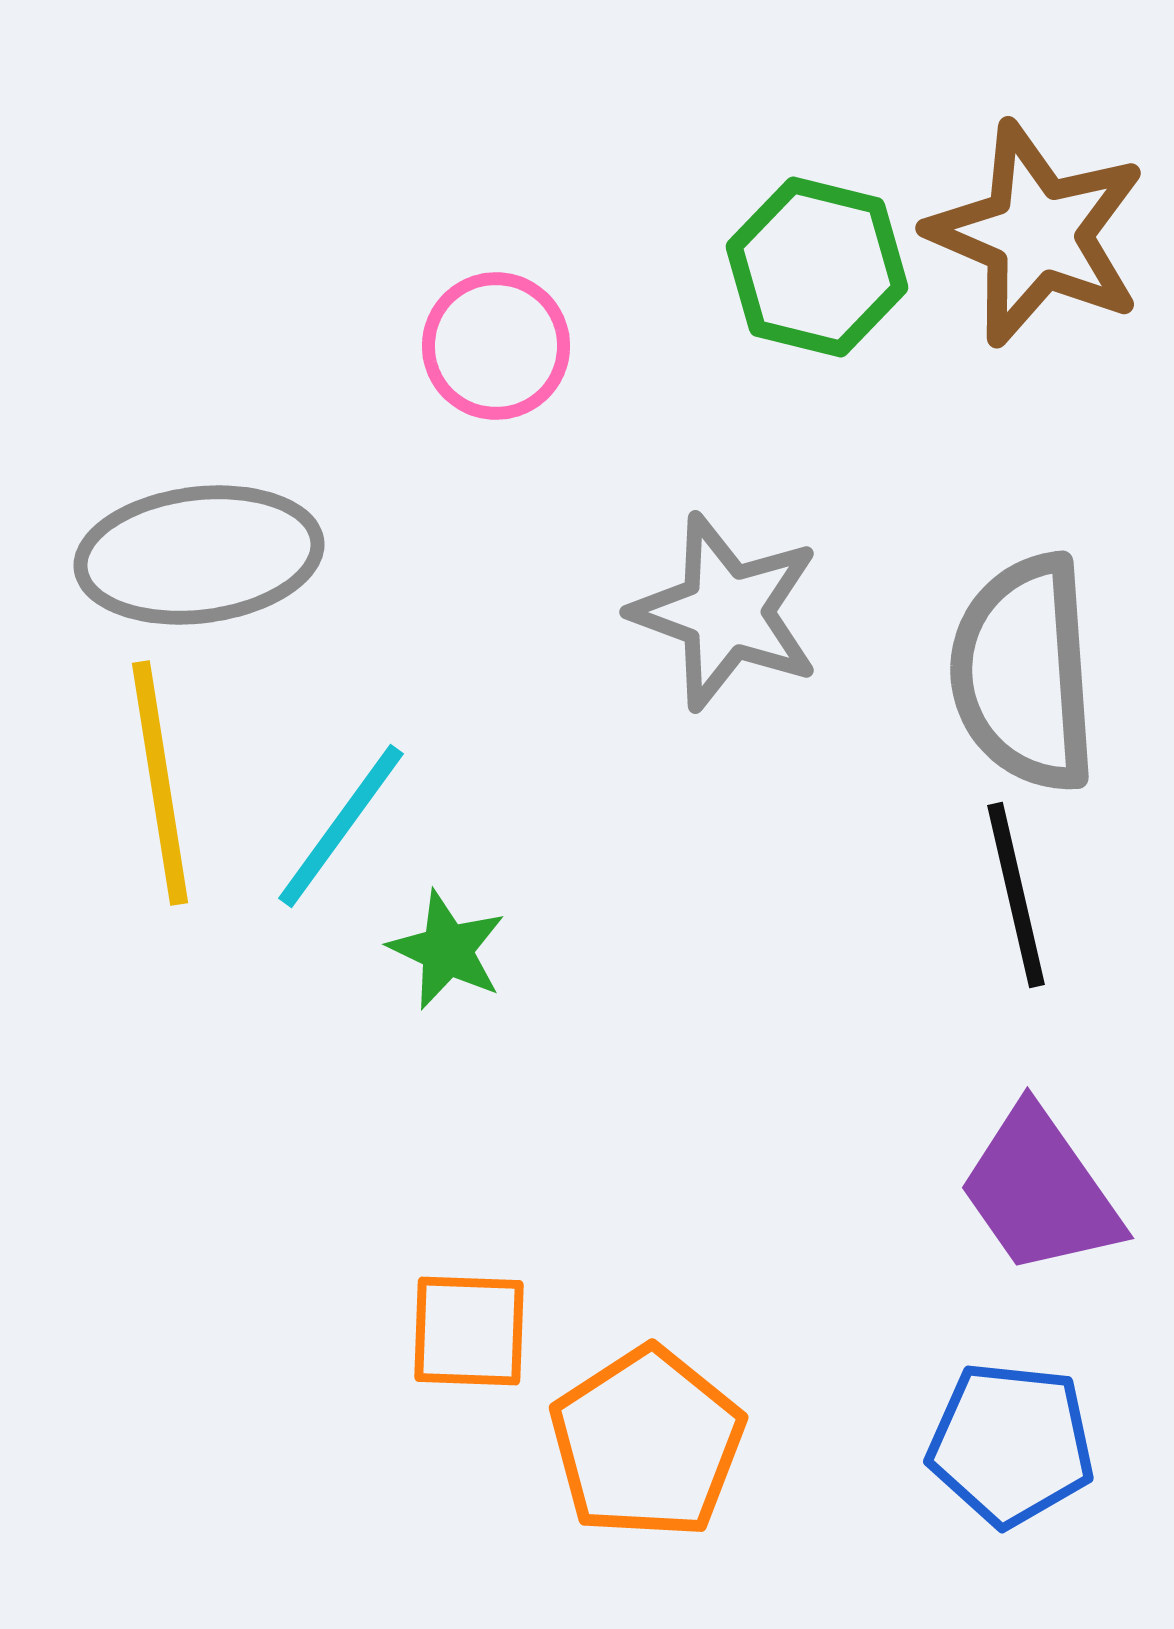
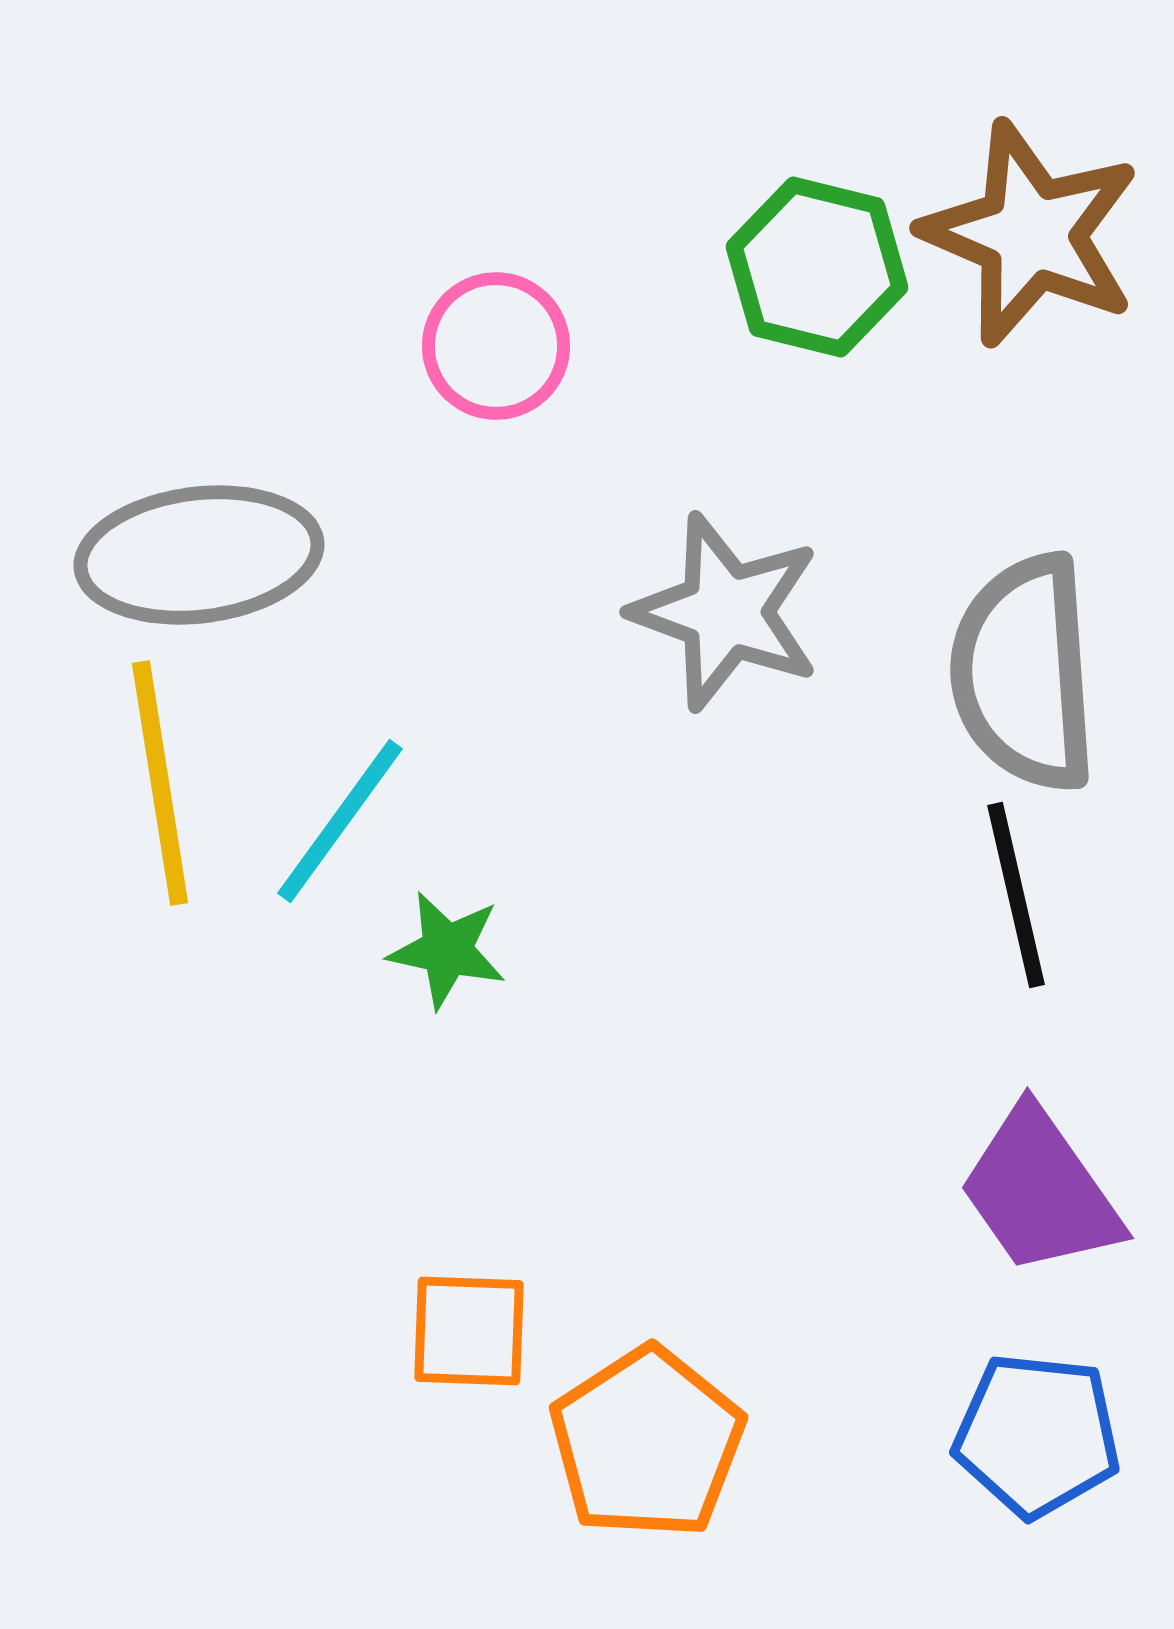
brown star: moved 6 px left
cyan line: moved 1 px left, 5 px up
green star: rotated 13 degrees counterclockwise
blue pentagon: moved 26 px right, 9 px up
